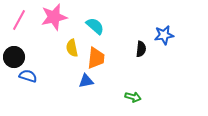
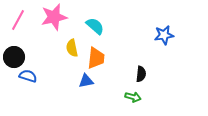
pink line: moved 1 px left
black semicircle: moved 25 px down
